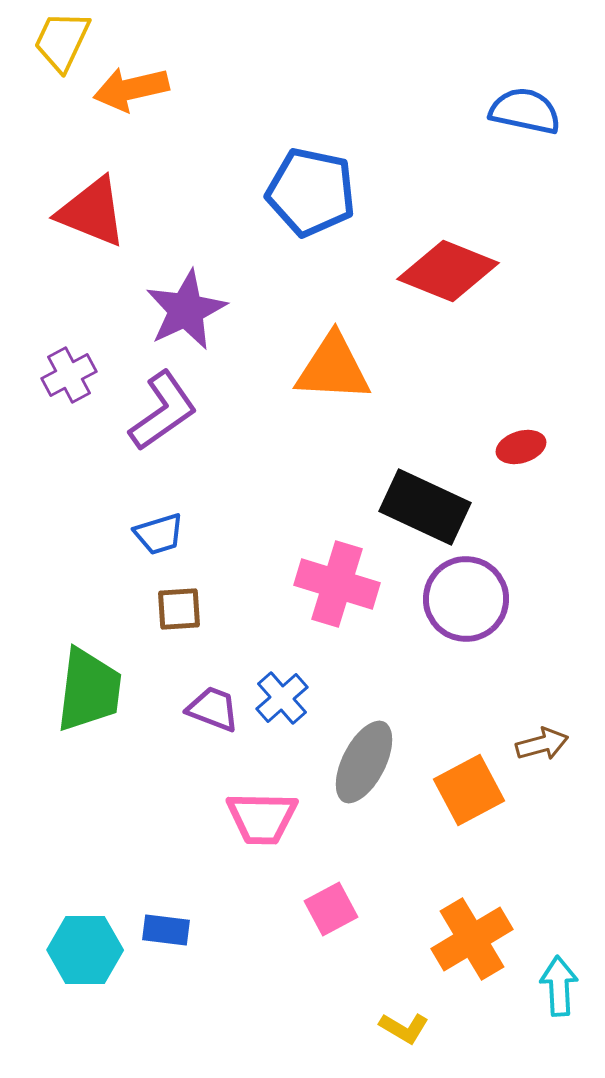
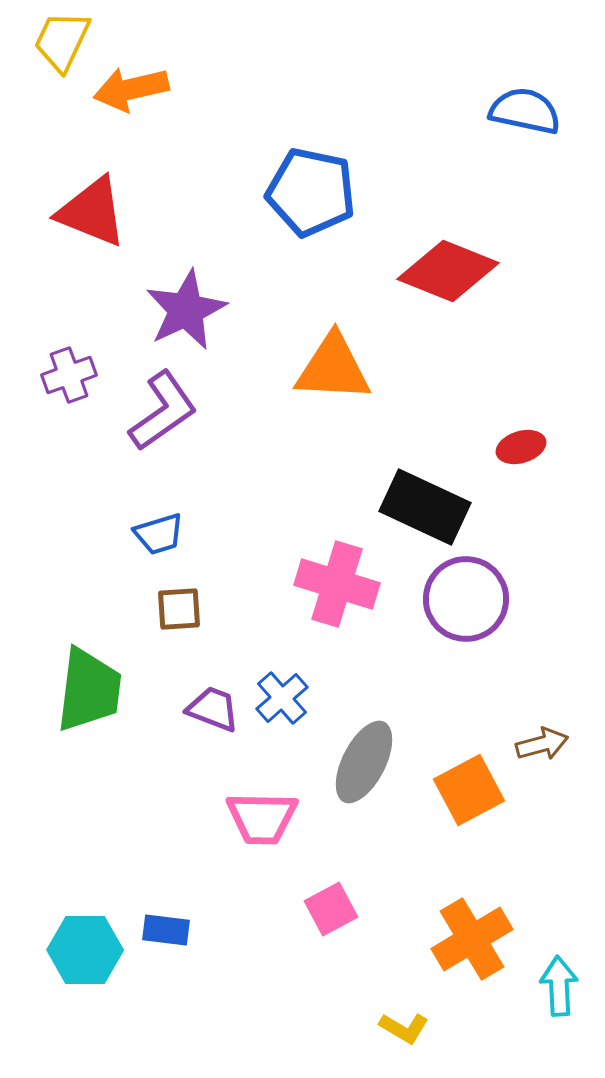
purple cross: rotated 8 degrees clockwise
